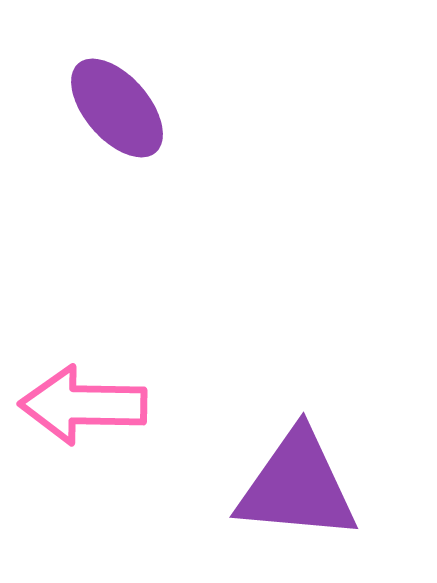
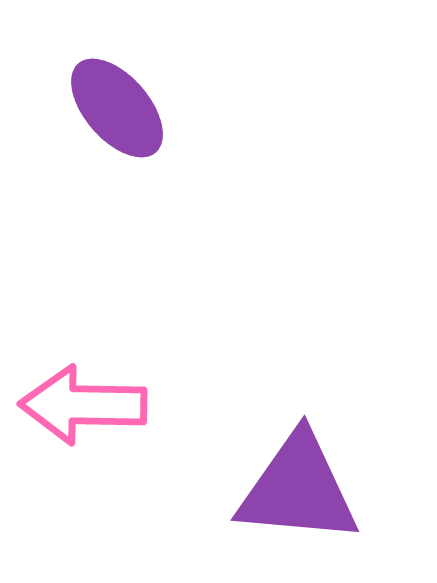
purple triangle: moved 1 px right, 3 px down
